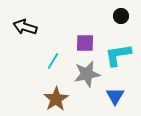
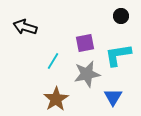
purple square: rotated 12 degrees counterclockwise
blue triangle: moved 2 px left, 1 px down
